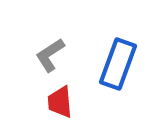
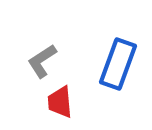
gray L-shape: moved 8 px left, 6 px down
